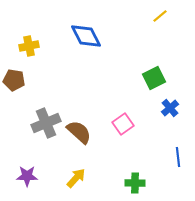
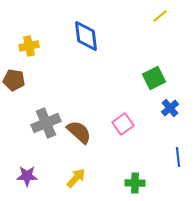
blue diamond: rotated 20 degrees clockwise
